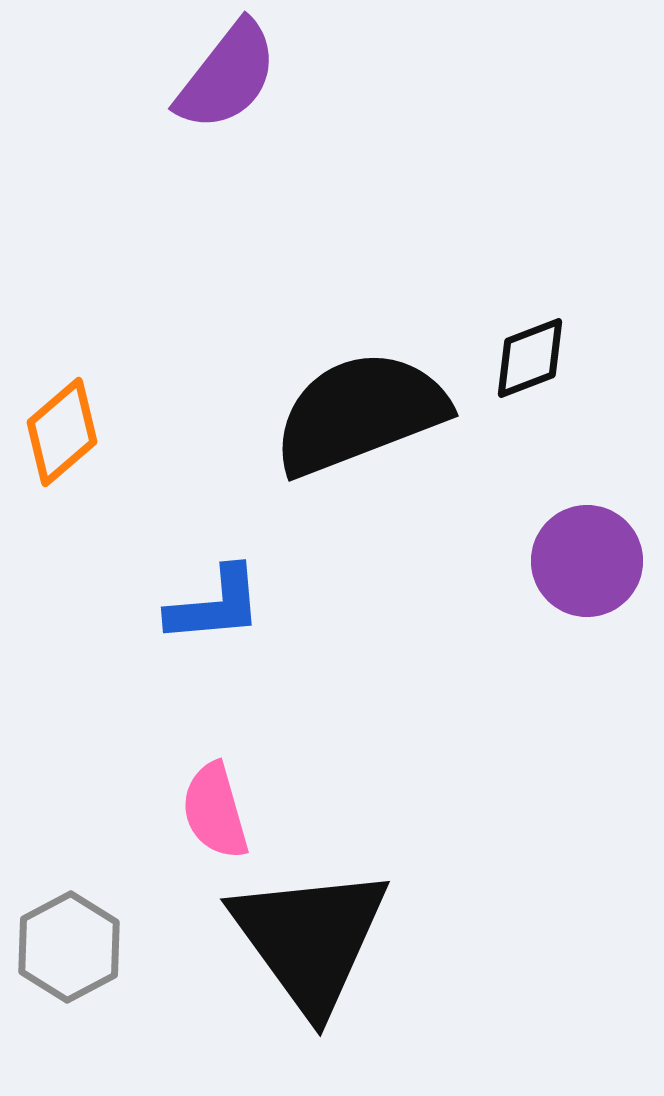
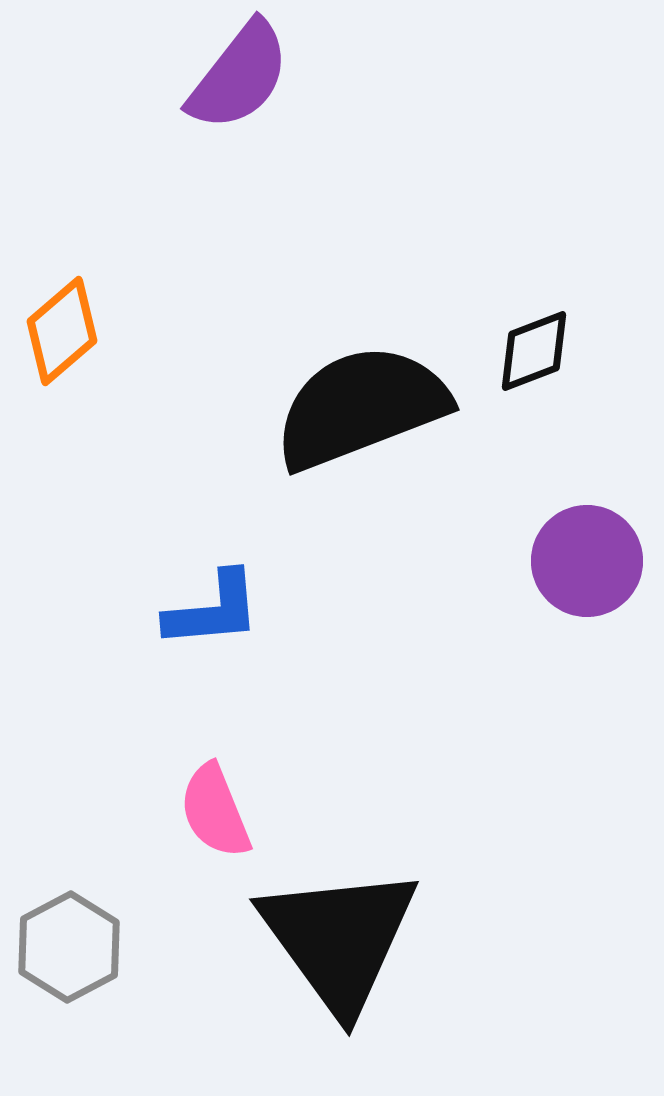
purple semicircle: moved 12 px right
black diamond: moved 4 px right, 7 px up
black semicircle: moved 1 px right, 6 px up
orange diamond: moved 101 px up
blue L-shape: moved 2 px left, 5 px down
pink semicircle: rotated 6 degrees counterclockwise
black triangle: moved 29 px right
